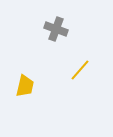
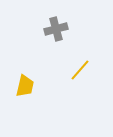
gray cross: rotated 35 degrees counterclockwise
